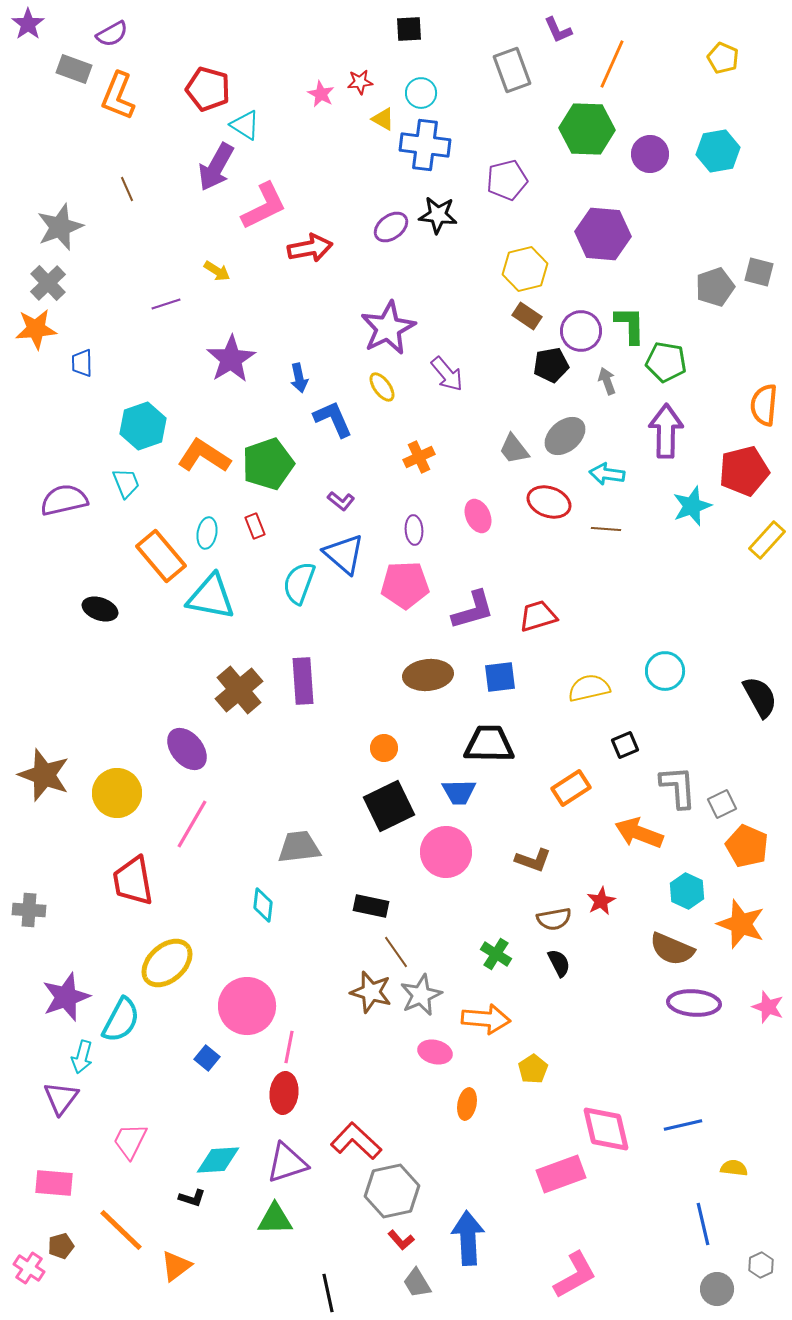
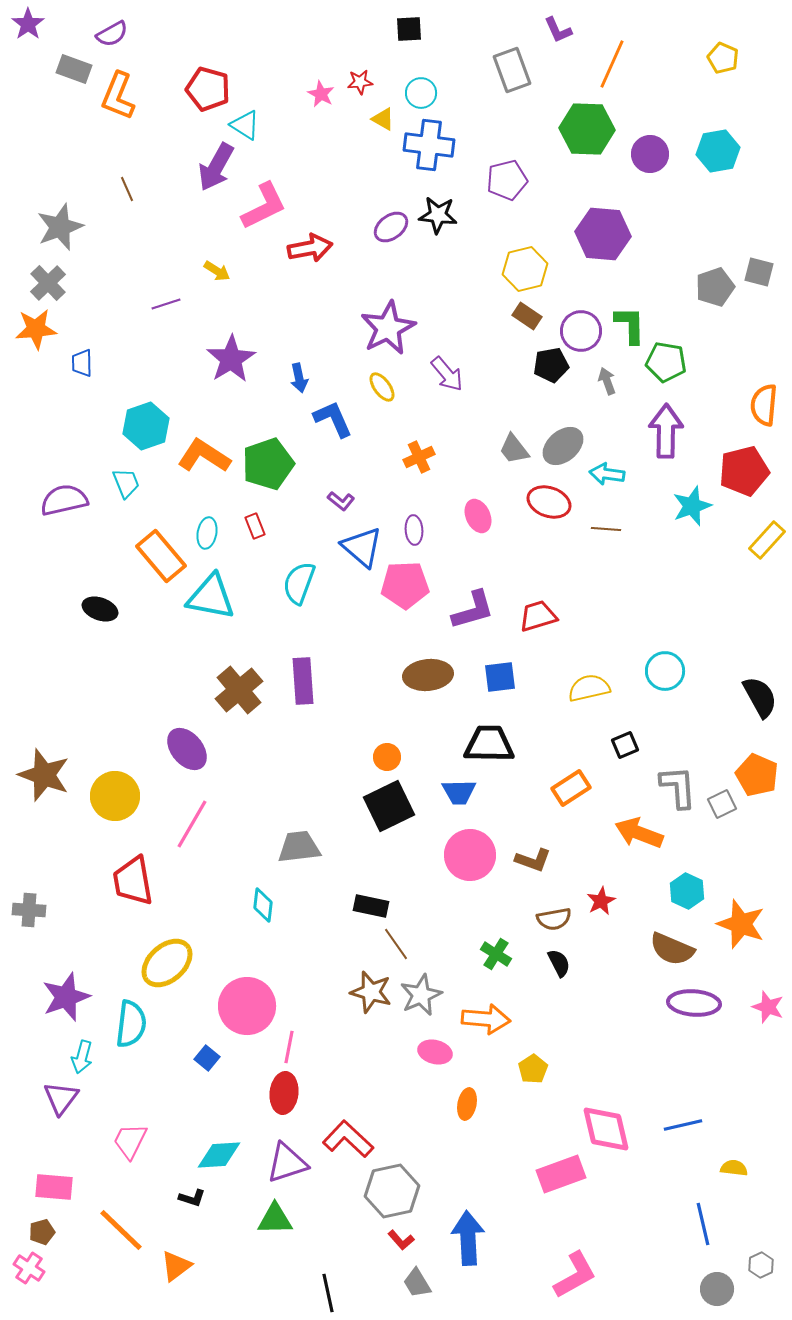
blue cross at (425, 145): moved 4 px right
cyan hexagon at (143, 426): moved 3 px right
gray ellipse at (565, 436): moved 2 px left, 10 px down
blue triangle at (344, 554): moved 18 px right, 7 px up
orange circle at (384, 748): moved 3 px right, 9 px down
yellow circle at (117, 793): moved 2 px left, 3 px down
orange pentagon at (747, 846): moved 10 px right, 71 px up
pink circle at (446, 852): moved 24 px right, 3 px down
brown line at (396, 952): moved 8 px up
cyan semicircle at (121, 1020): moved 10 px right, 4 px down; rotated 21 degrees counterclockwise
red L-shape at (356, 1141): moved 8 px left, 2 px up
cyan diamond at (218, 1160): moved 1 px right, 5 px up
pink rectangle at (54, 1183): moved 4 px down
brown pentagon at (61, 1246): moved 19 px left, 14 px up
